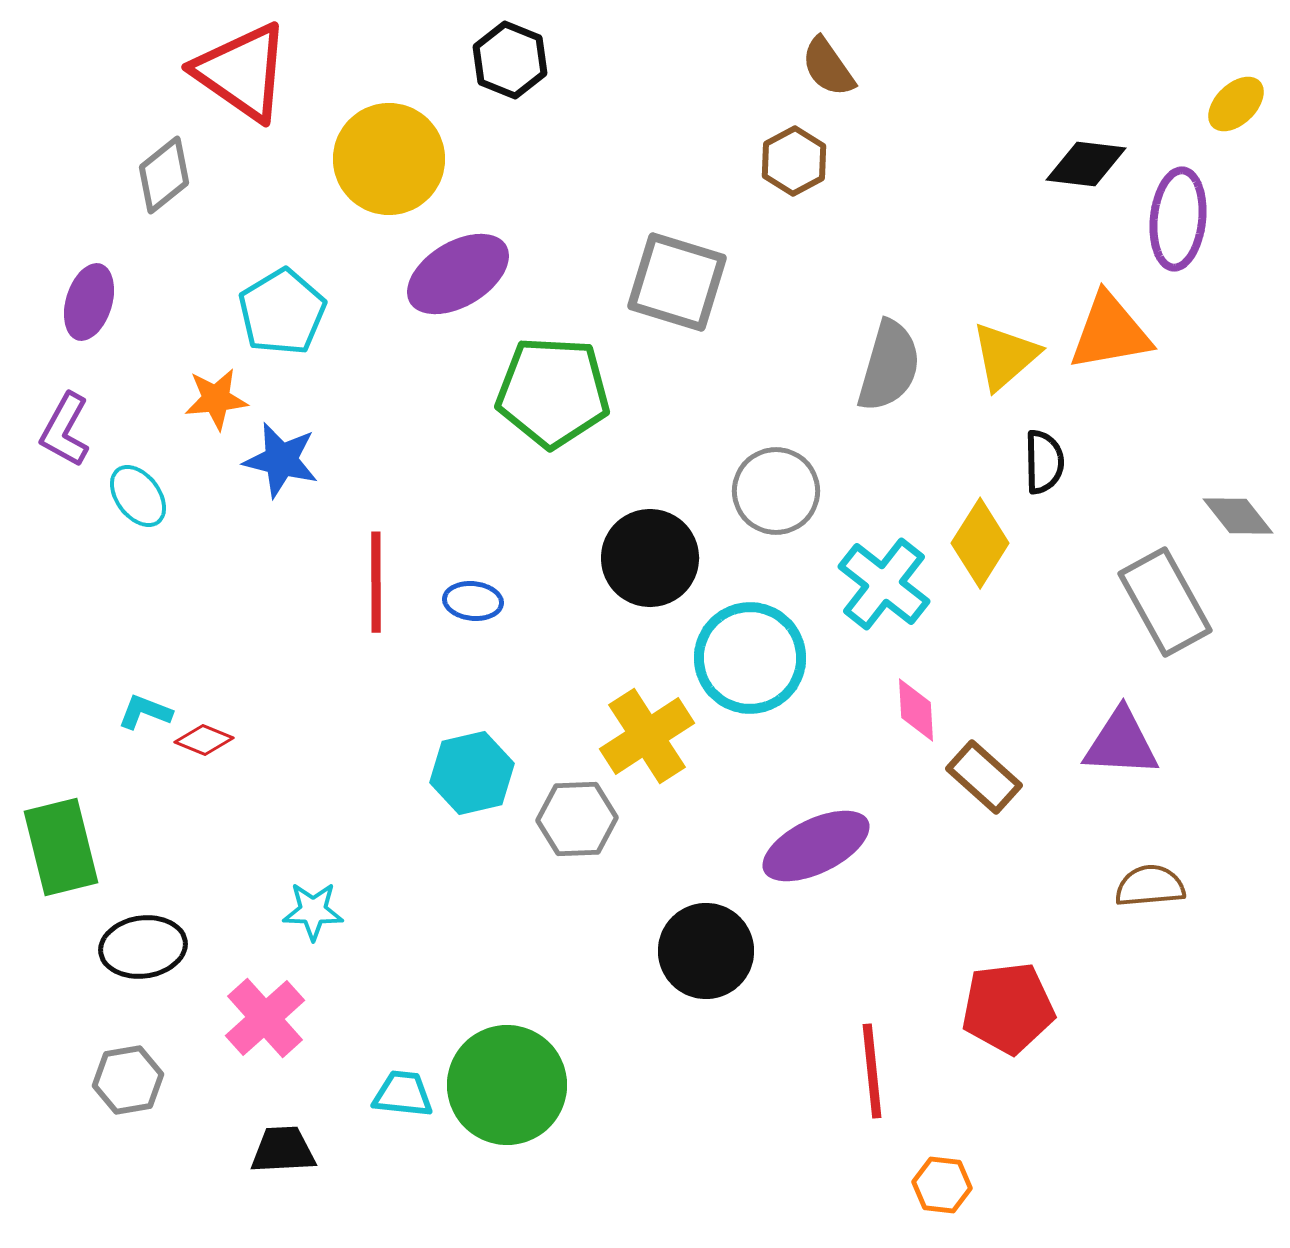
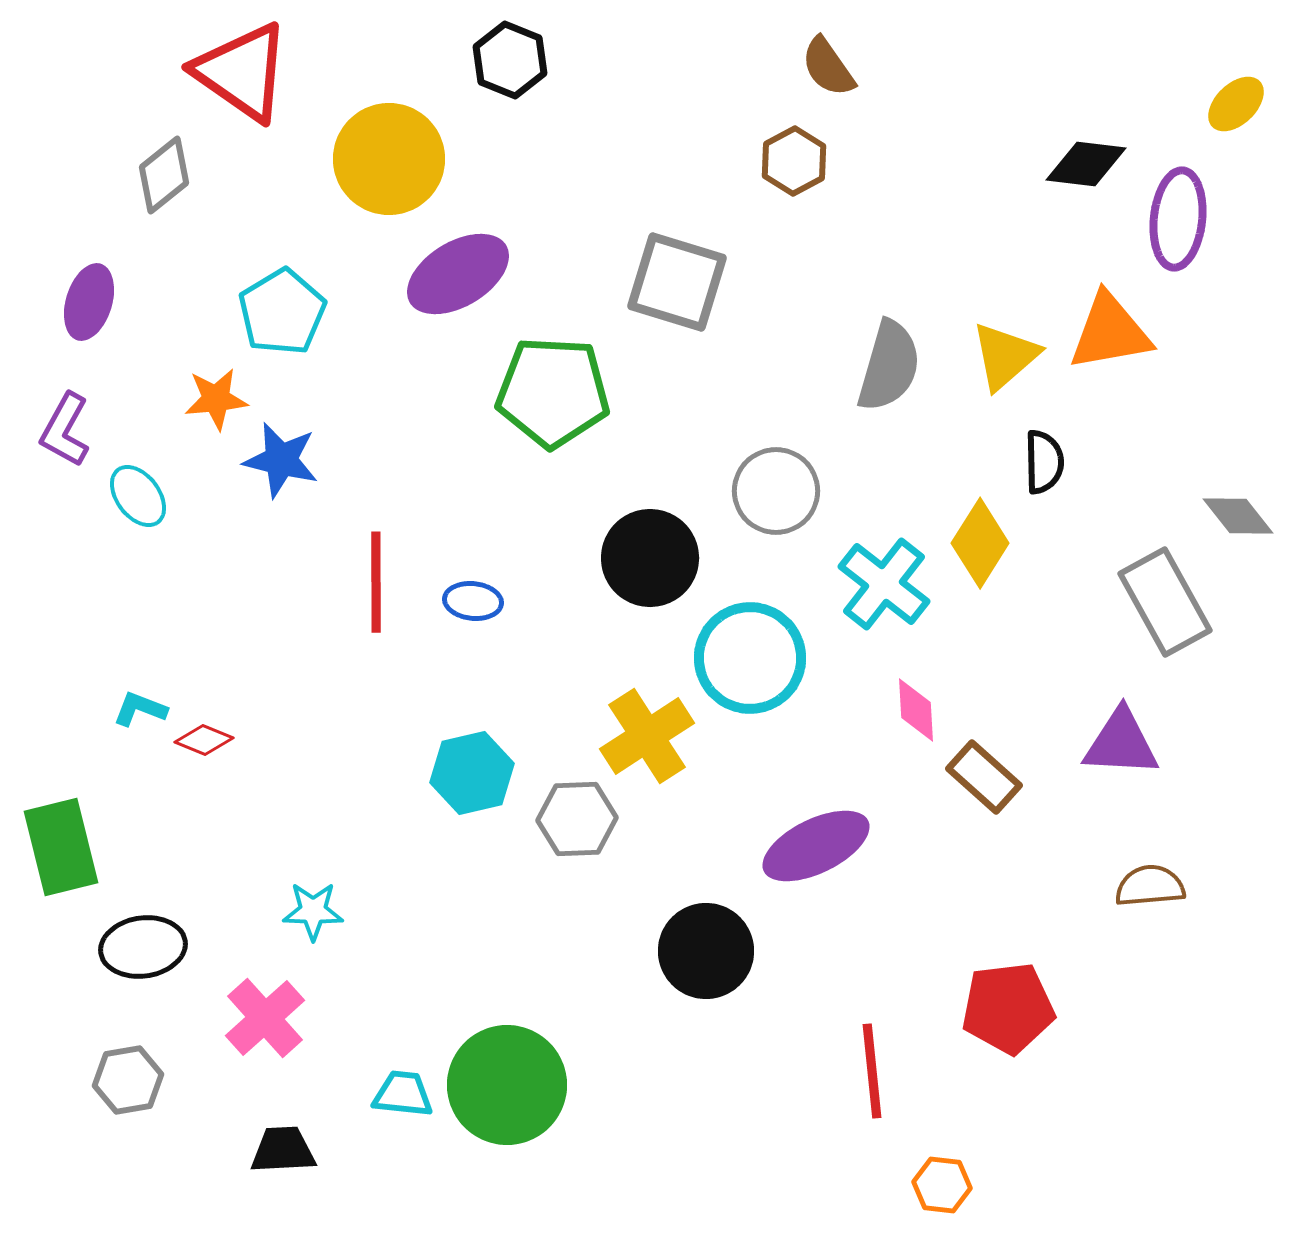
cyan L-shape at (145, 712): moved 5 px left, 3 px up
